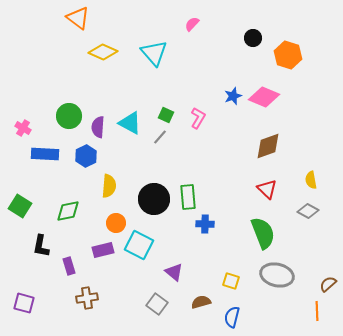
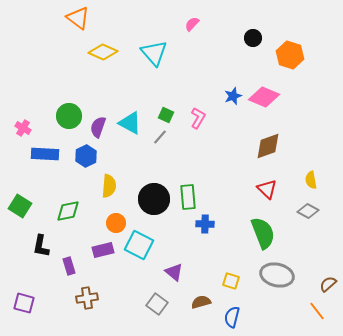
orange hexagon at (288, 55): moved 2 px right
purple semicircle at (98, 127): rotated 15 degrees clockwise
orange line at (317, 311): rotated 36 degrees counterclockwise
